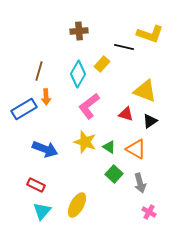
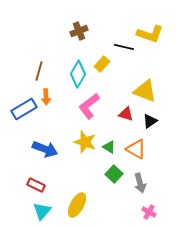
brown cross: rotated 18 degrees counterclockwise
